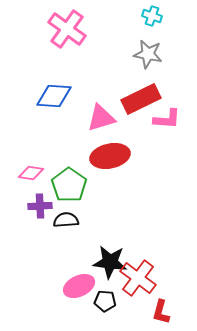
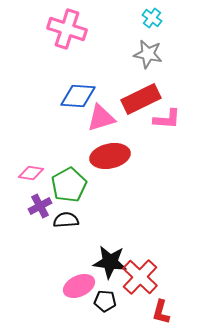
cyan cross: moved 2 px down; rotated 18 degrees clockwise
pink cross: rotated 18 degrees counterclockwise
blue diamond: moved 24 px right
green pentagon: rotated 8 degrees clockwise
purple cross: rotated 25 degrees counterclockwise
red cross: moved 2 px right, 1 px up; rotated 6 degrees clockwise
